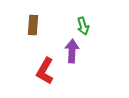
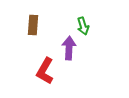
purple arrow: moved 3 px left, 3 px up
